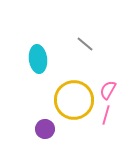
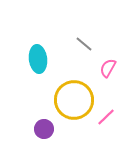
gray line: moved 1 px left
pink semicircle: moved 22 px up
pink line: moved 2 px down; rotated 30 degrees clockwise
purple circle: moved 1 px left
